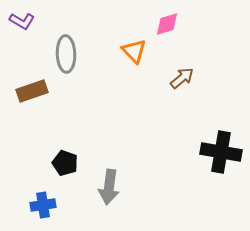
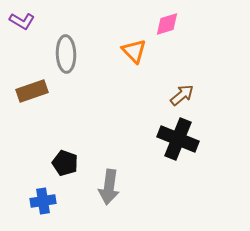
brown arrow: moved 17 px down
black cross: moved 43 px left, 13 px up; rotated 12 degrees clockwise
blue cross: moved 4 px up
